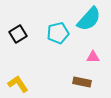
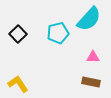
black square: rotated 12 degrees counterclockwise
brown rectangle: moved 9 px right
